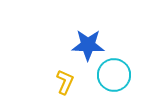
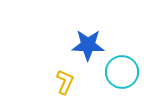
cyan circle: moved 8 px right, 3 px up
